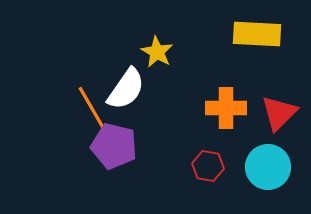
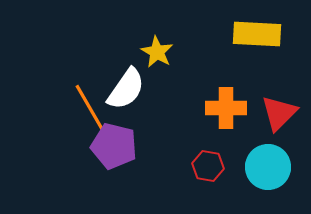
orange line: moved 3 px left, 2 px up
